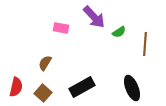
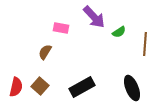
brown semicircle: moved 11 px up
brown square: moved 3 px left, 7 px up
